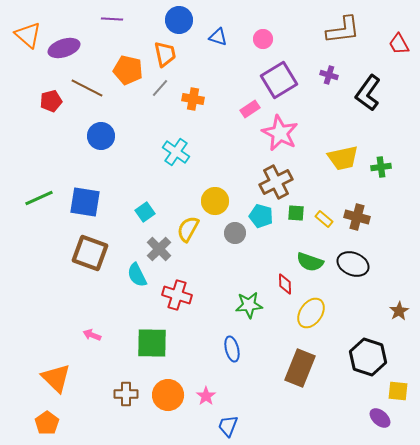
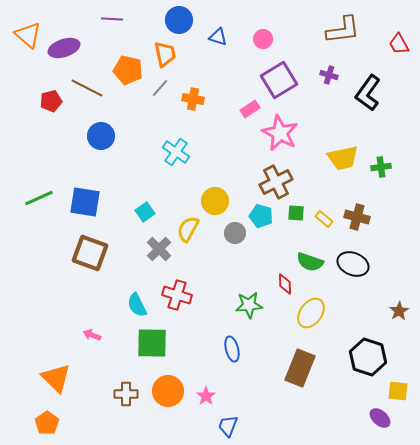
cyan semicircle at (137, 275): moved 30 px down
orange circle at (168, 395): moved 4 px up
